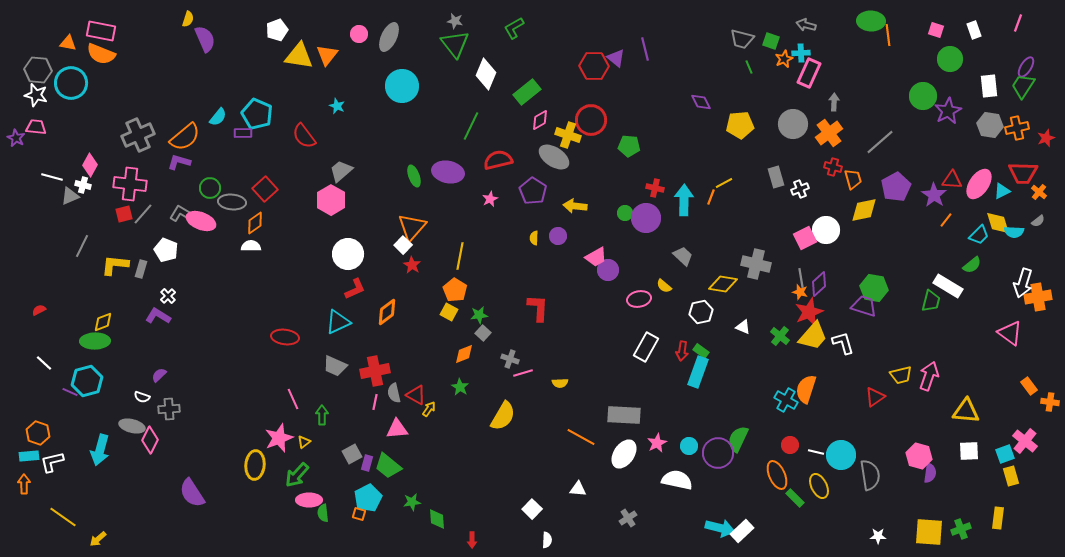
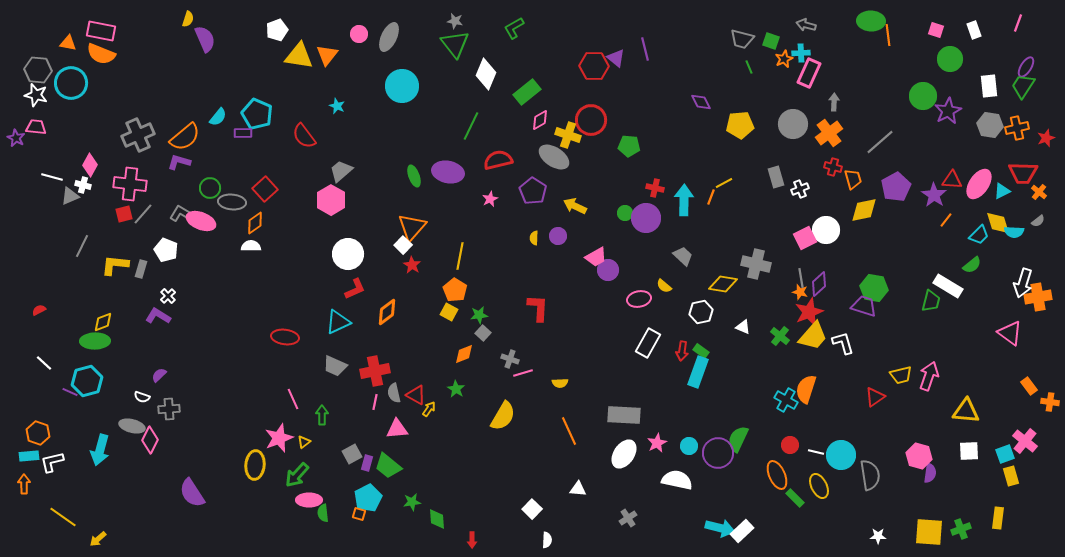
yellow arrow at (575, 206): rotated 20 degrees clockwise
white rectangle at (646, 347): moved 2 px right, 4 px up
green star at (460, 387): moved 4 px left, 2 px down
orange line at (581, 437): moved 12 px left, 6 px up; rotated 36 degrees clockwise
